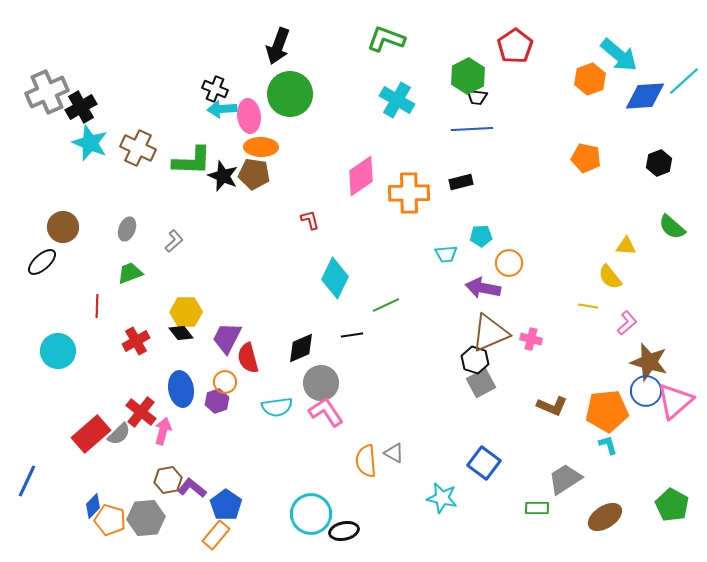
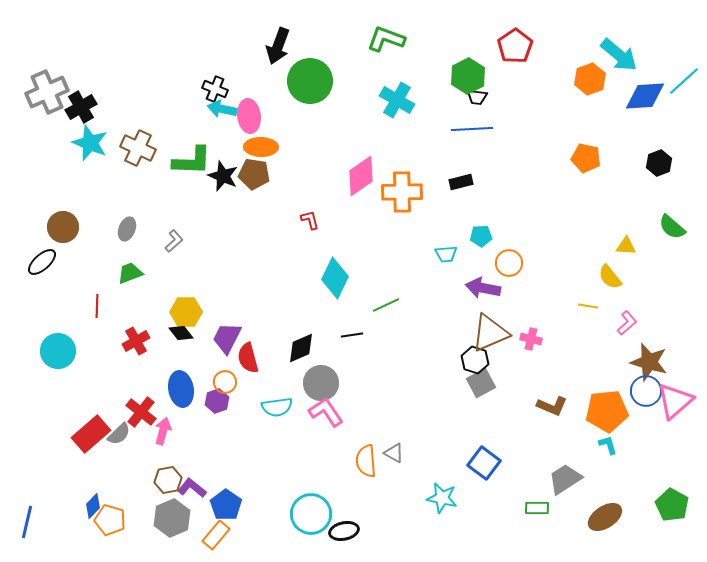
green circle at (290, 94): moved 20 px right, 13 px up
cyan arrow at (222, 109): rotated 16 degrees clockwise
orange cross at (409, 193): moved 7 px left, 1 px up
blue line at (27, 481): moved 41 px down; rotated 12 degrees counterclockwise
gray hexagon at (146, 518): moved 26 px right; rotated 18 degrees counterclockwise
